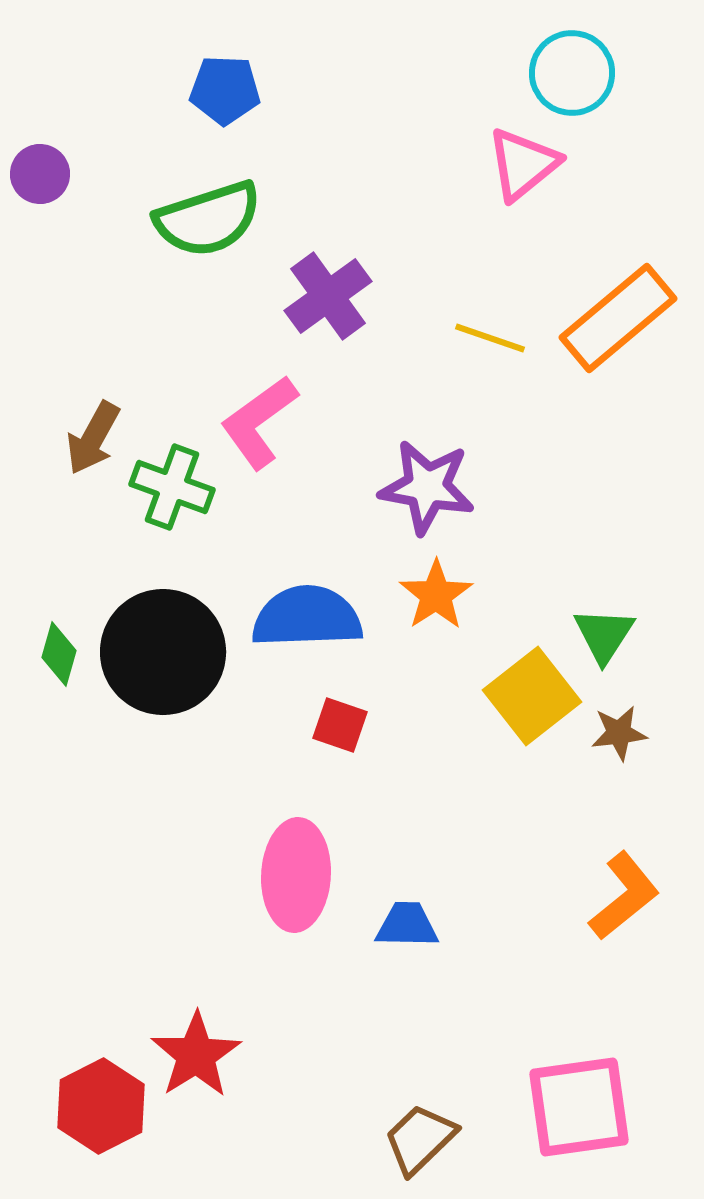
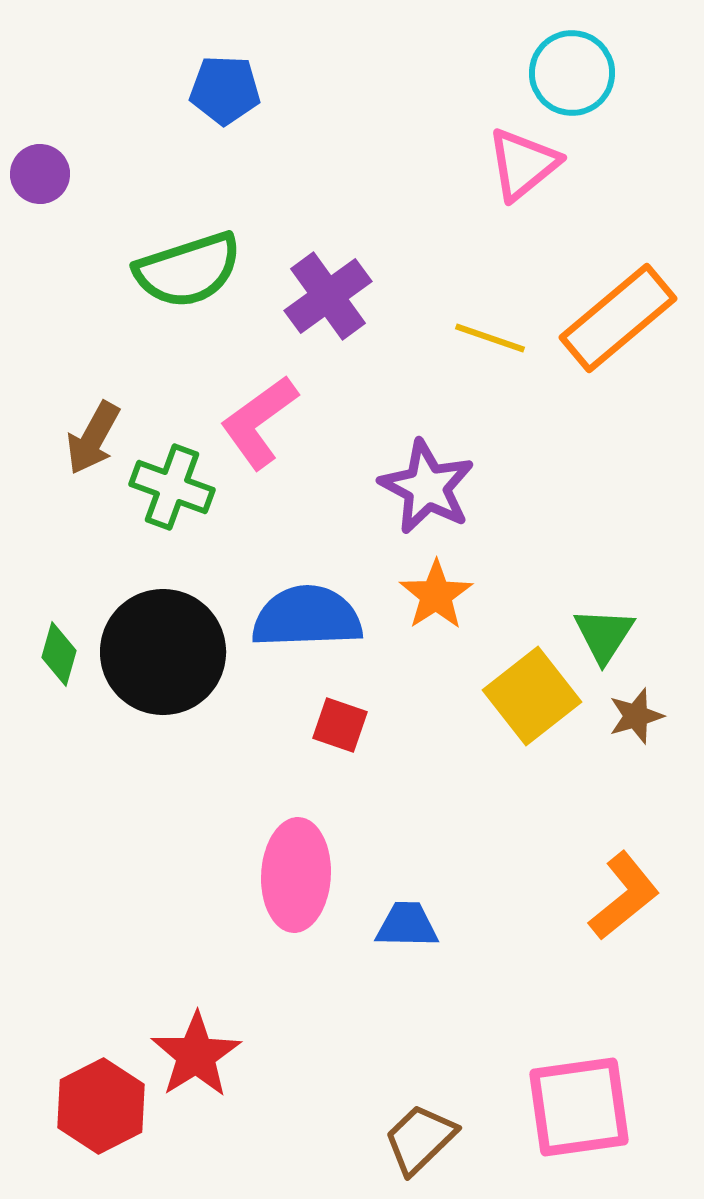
green semicircle: moved 20 px left, 51 px down
purple star: rotated 18 degrees clockwise
brown star: moved 17 px right, 17 px up; rotated 10 degrees counterclockwise
